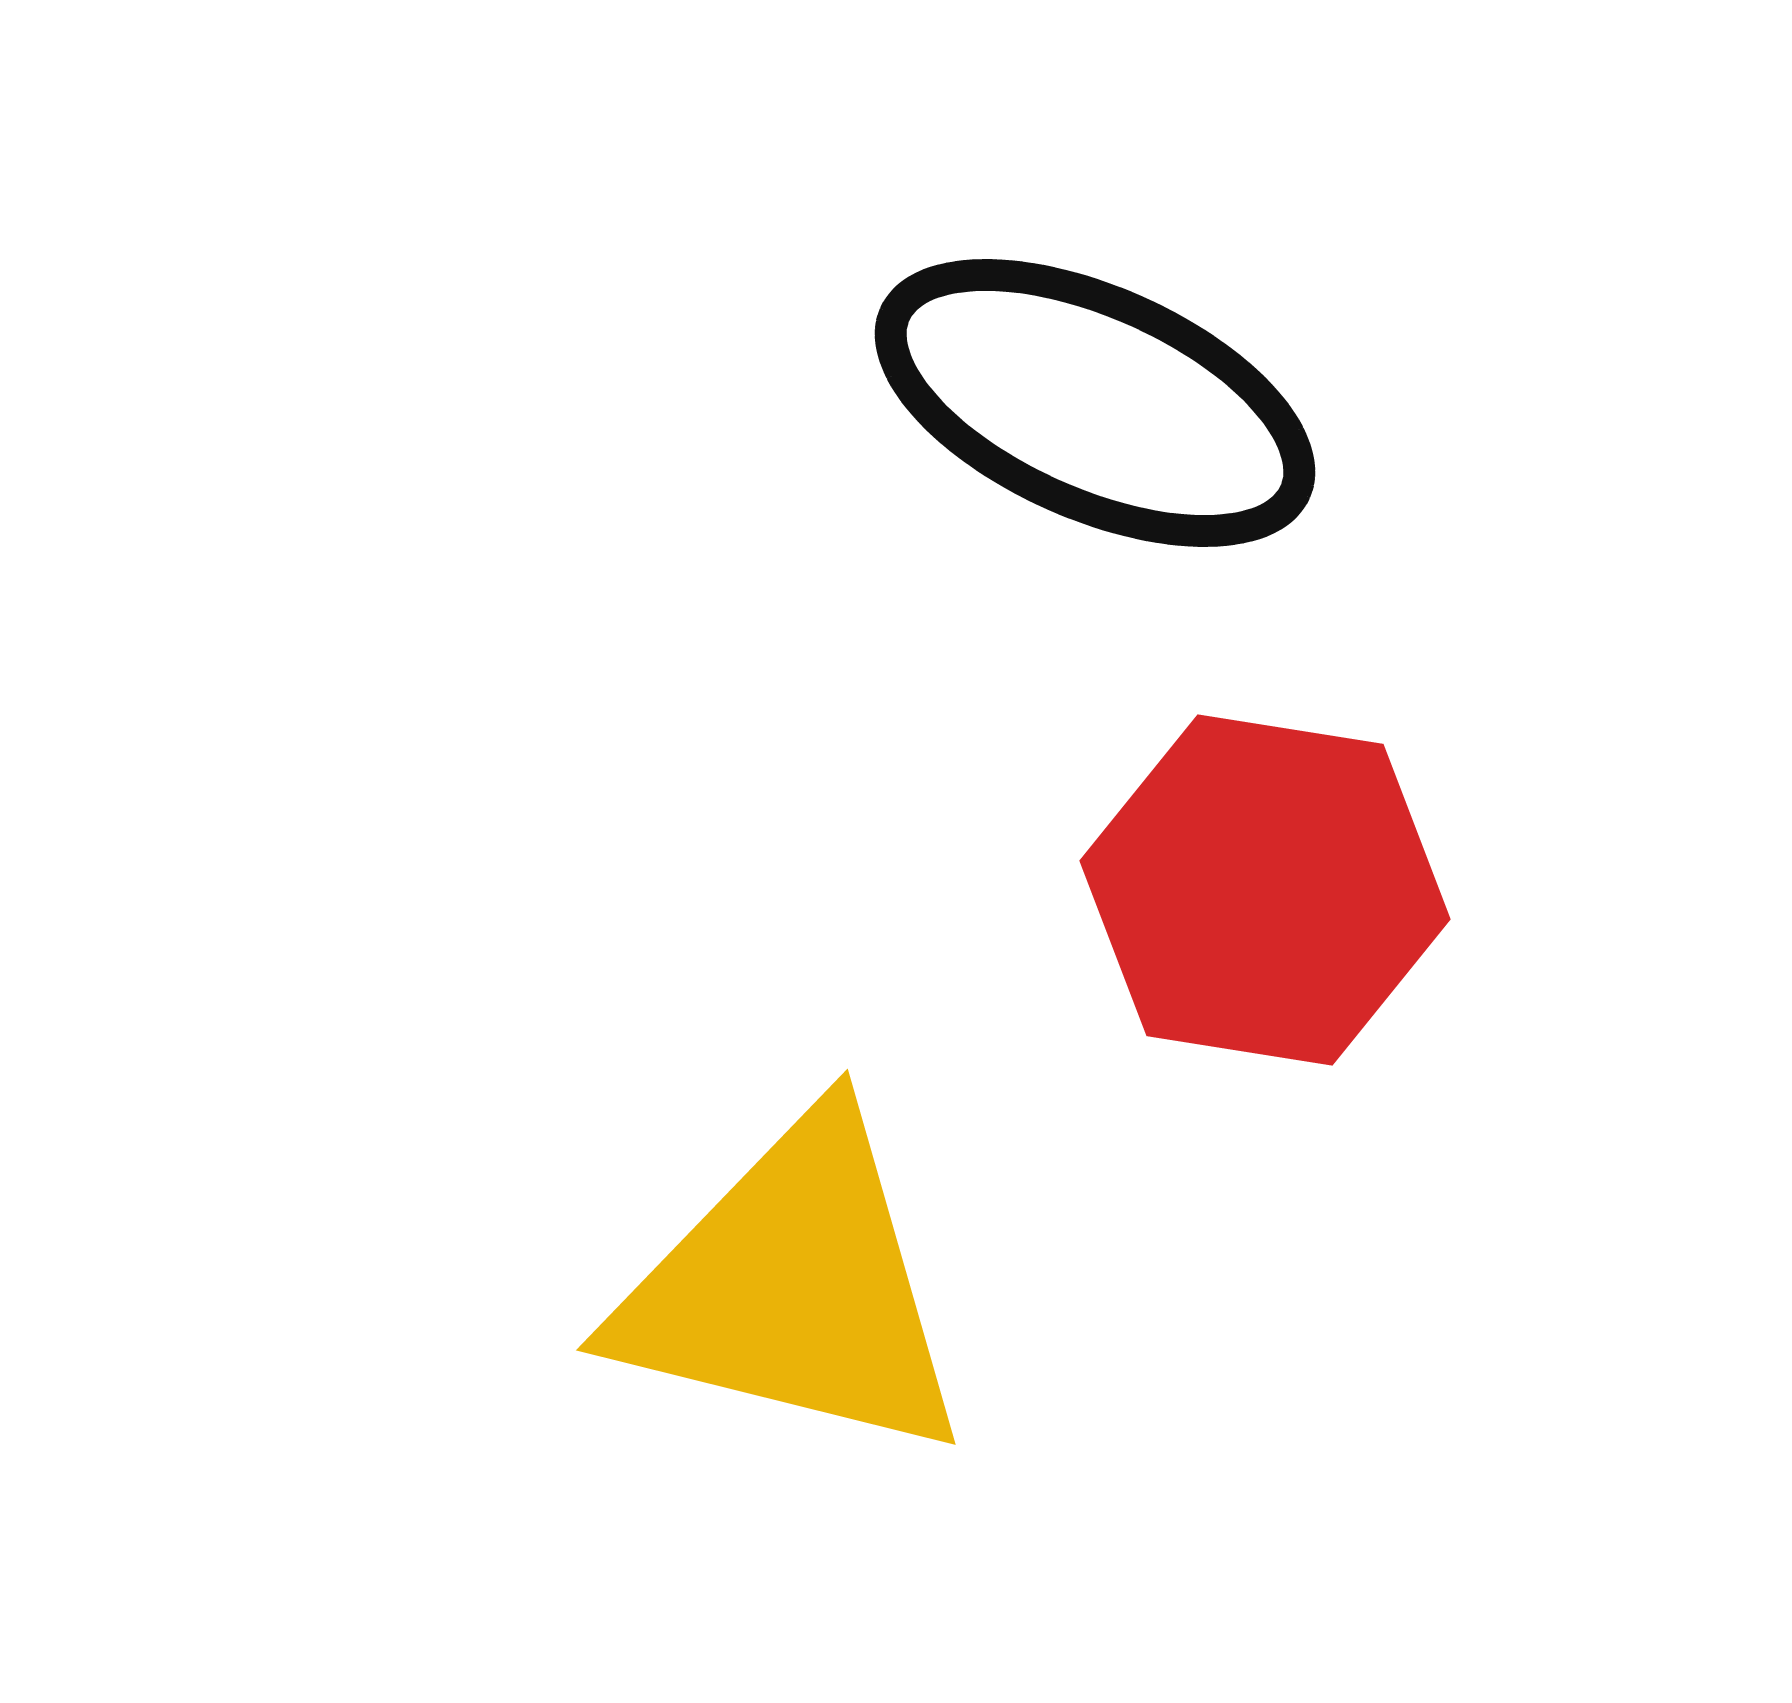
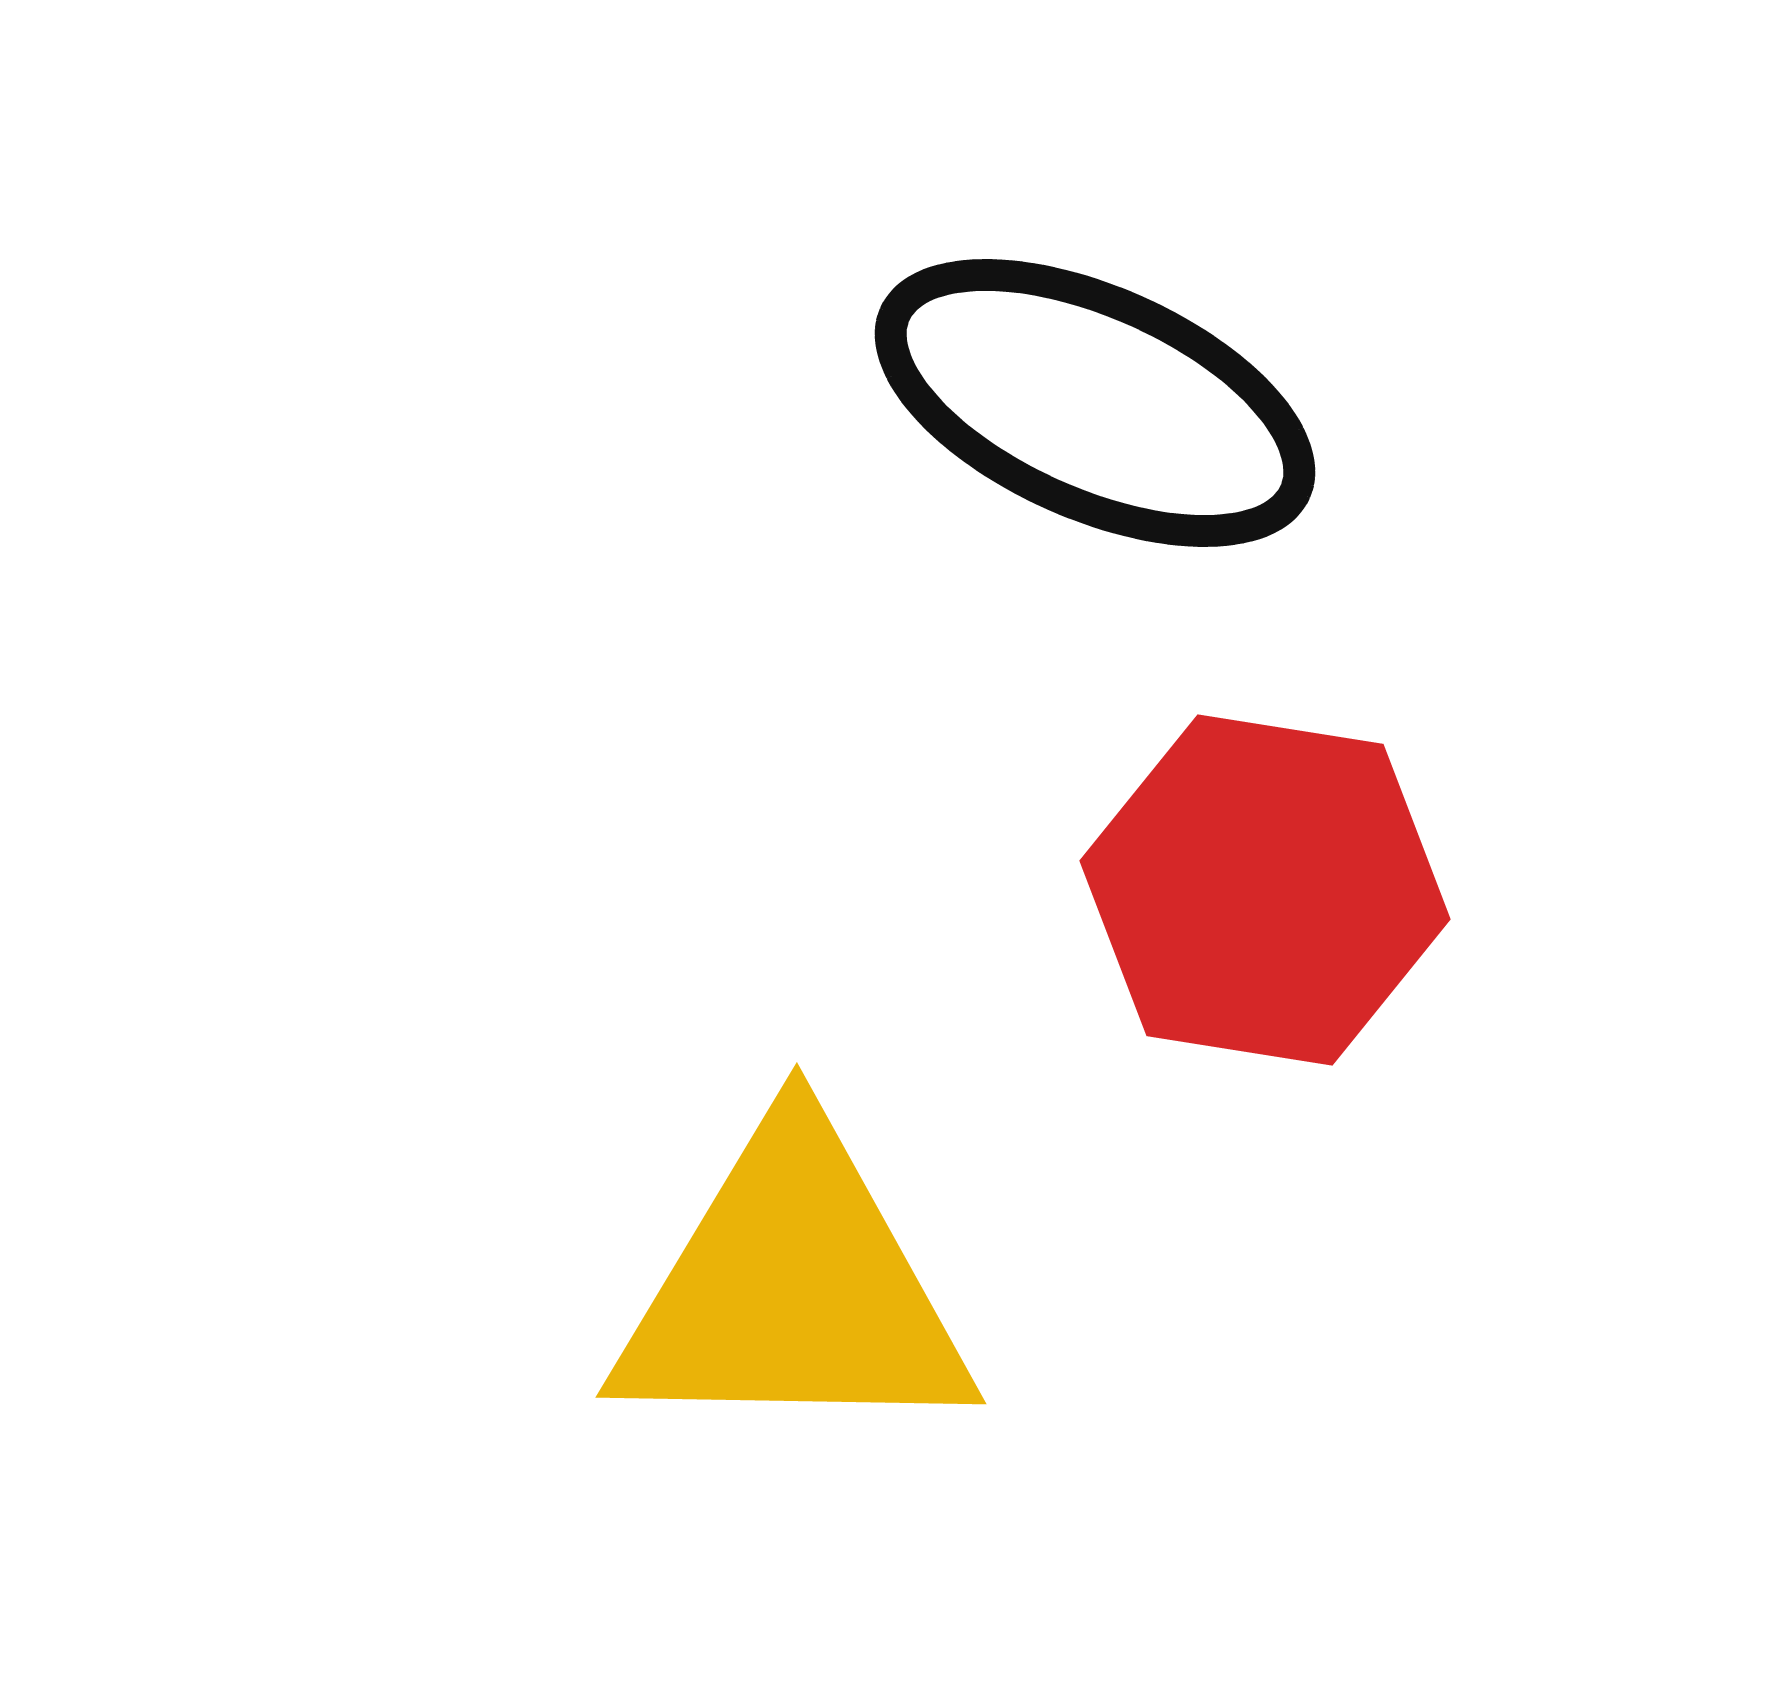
yellow triangle: rotated 13 degrees counterclockwise
